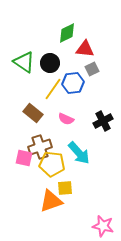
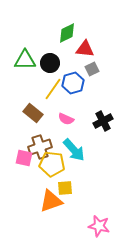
green triangle: moved 1 px right, 2 px up; rotated 35 degrees counterclockwise
blue hexagon: rotated 10 degrees counterclockwise
cyan arrow: moved 5 px left, 3 px up
pink star: moved 4 px left
